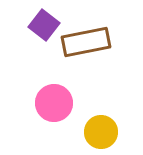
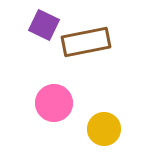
purple square: rotated 12 degrees counterclockwise
yellow circle: moved 3 px right, 3 px up
